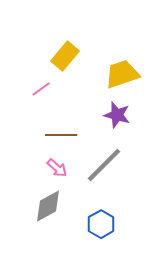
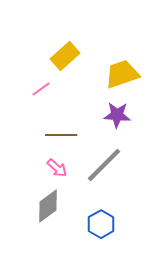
yellow rectangle: rotated 8 degrees clockwise
purple star: rotated 12 degrees counterclockwise
gray diamond: rotated 8 degrees counterclockwise
